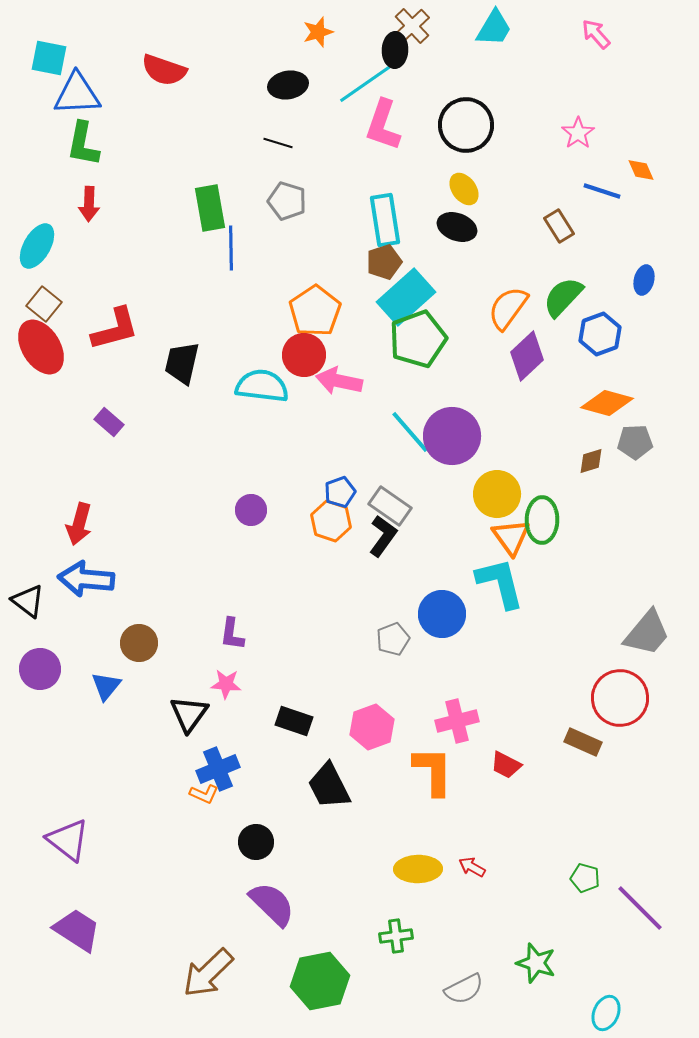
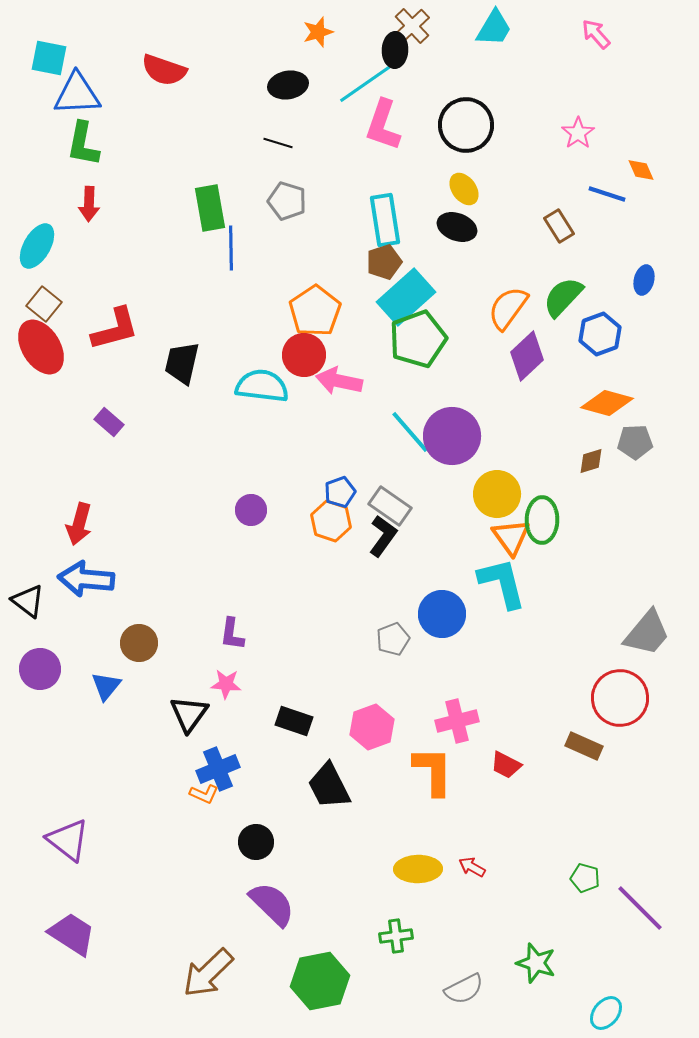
blue line at (602, 191): moved 5 px right, 3 px down
cyan L-shape at (500, 583): moved 2 px right
brown rectangle at (583, 742): moved 1 px right, 4 px down
purple trapezoid at (77, 930): moved 5 px left, 4 px down
cyan ellipse at (606, 1013): rotated 16 degrees clockwise
